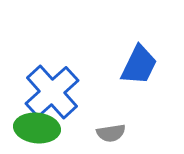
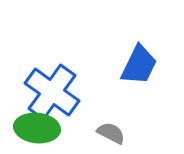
blue cross: rotated 12 degrees counterclockwise
gray semicircle: rotated 144 degrees counterclockwise
